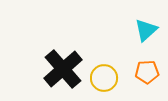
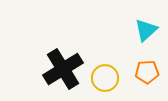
black cross: rotated 9 degrees clockwise
yellow circle: moved 1 px right
